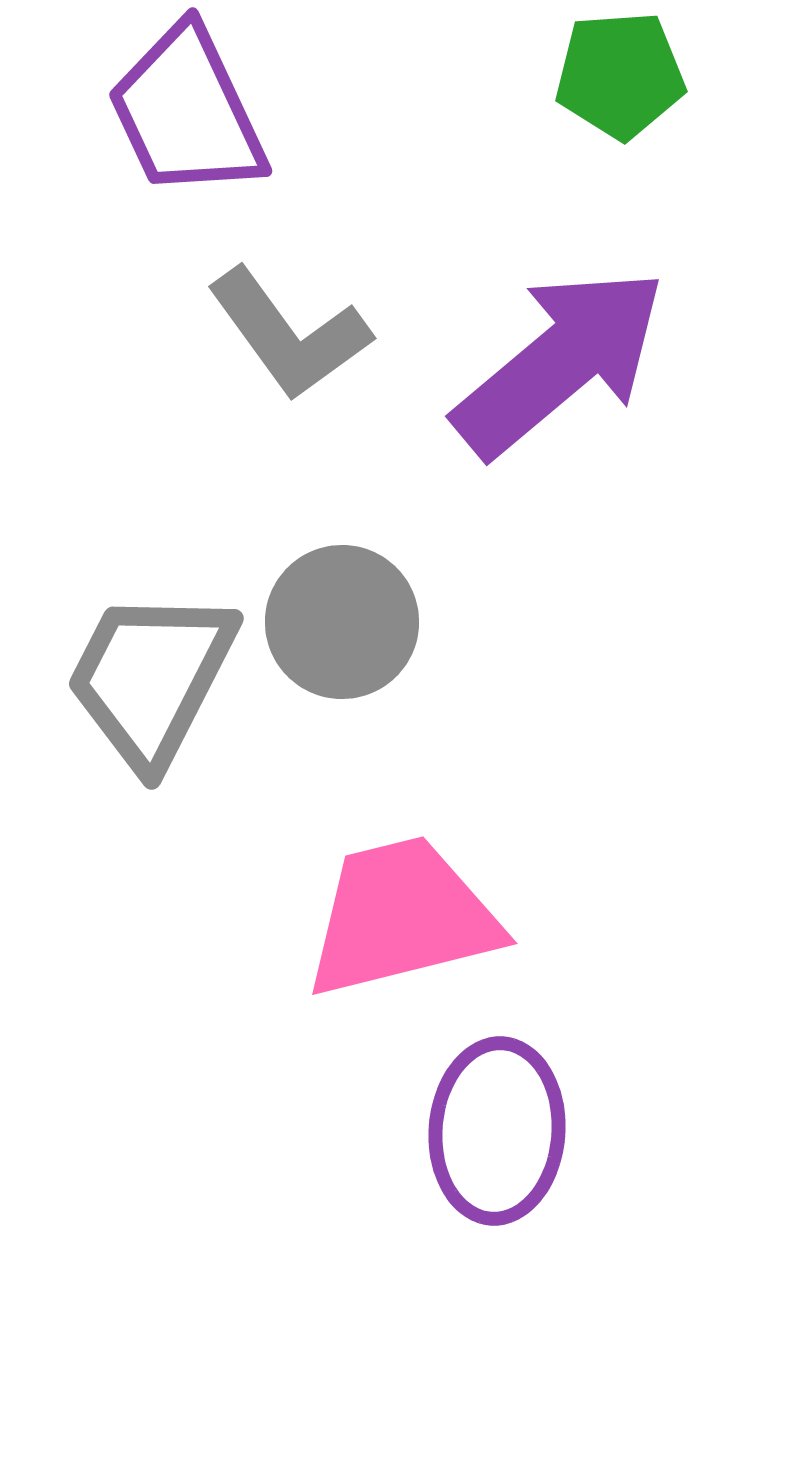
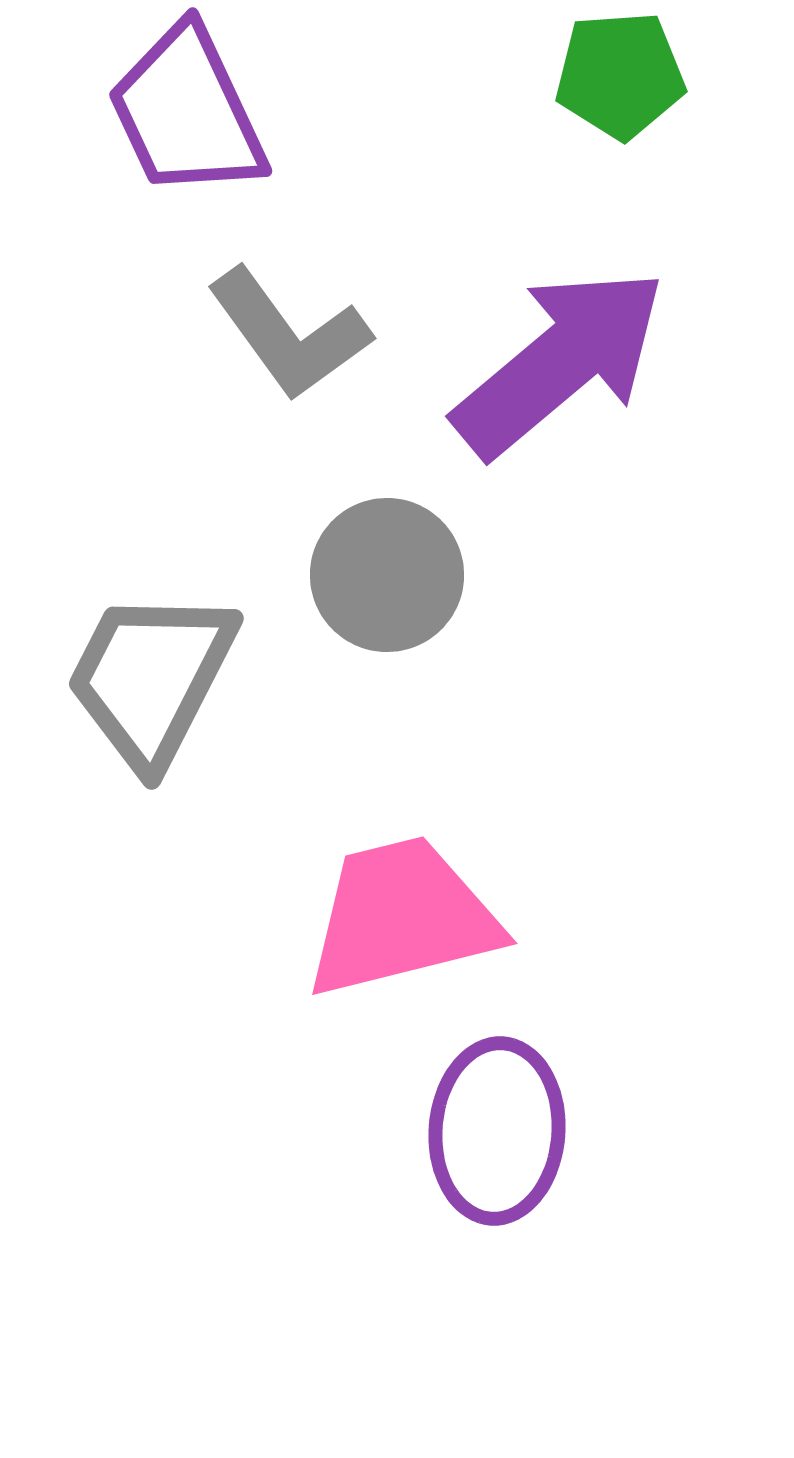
gray circle: moved 45 px right, 47 px up
